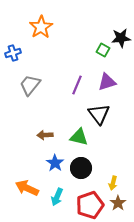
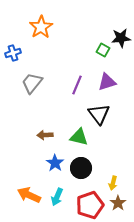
gray trapezoid: moved 2 px right, 2 px up
orange arrow: moved 2 px right, 7 px down
